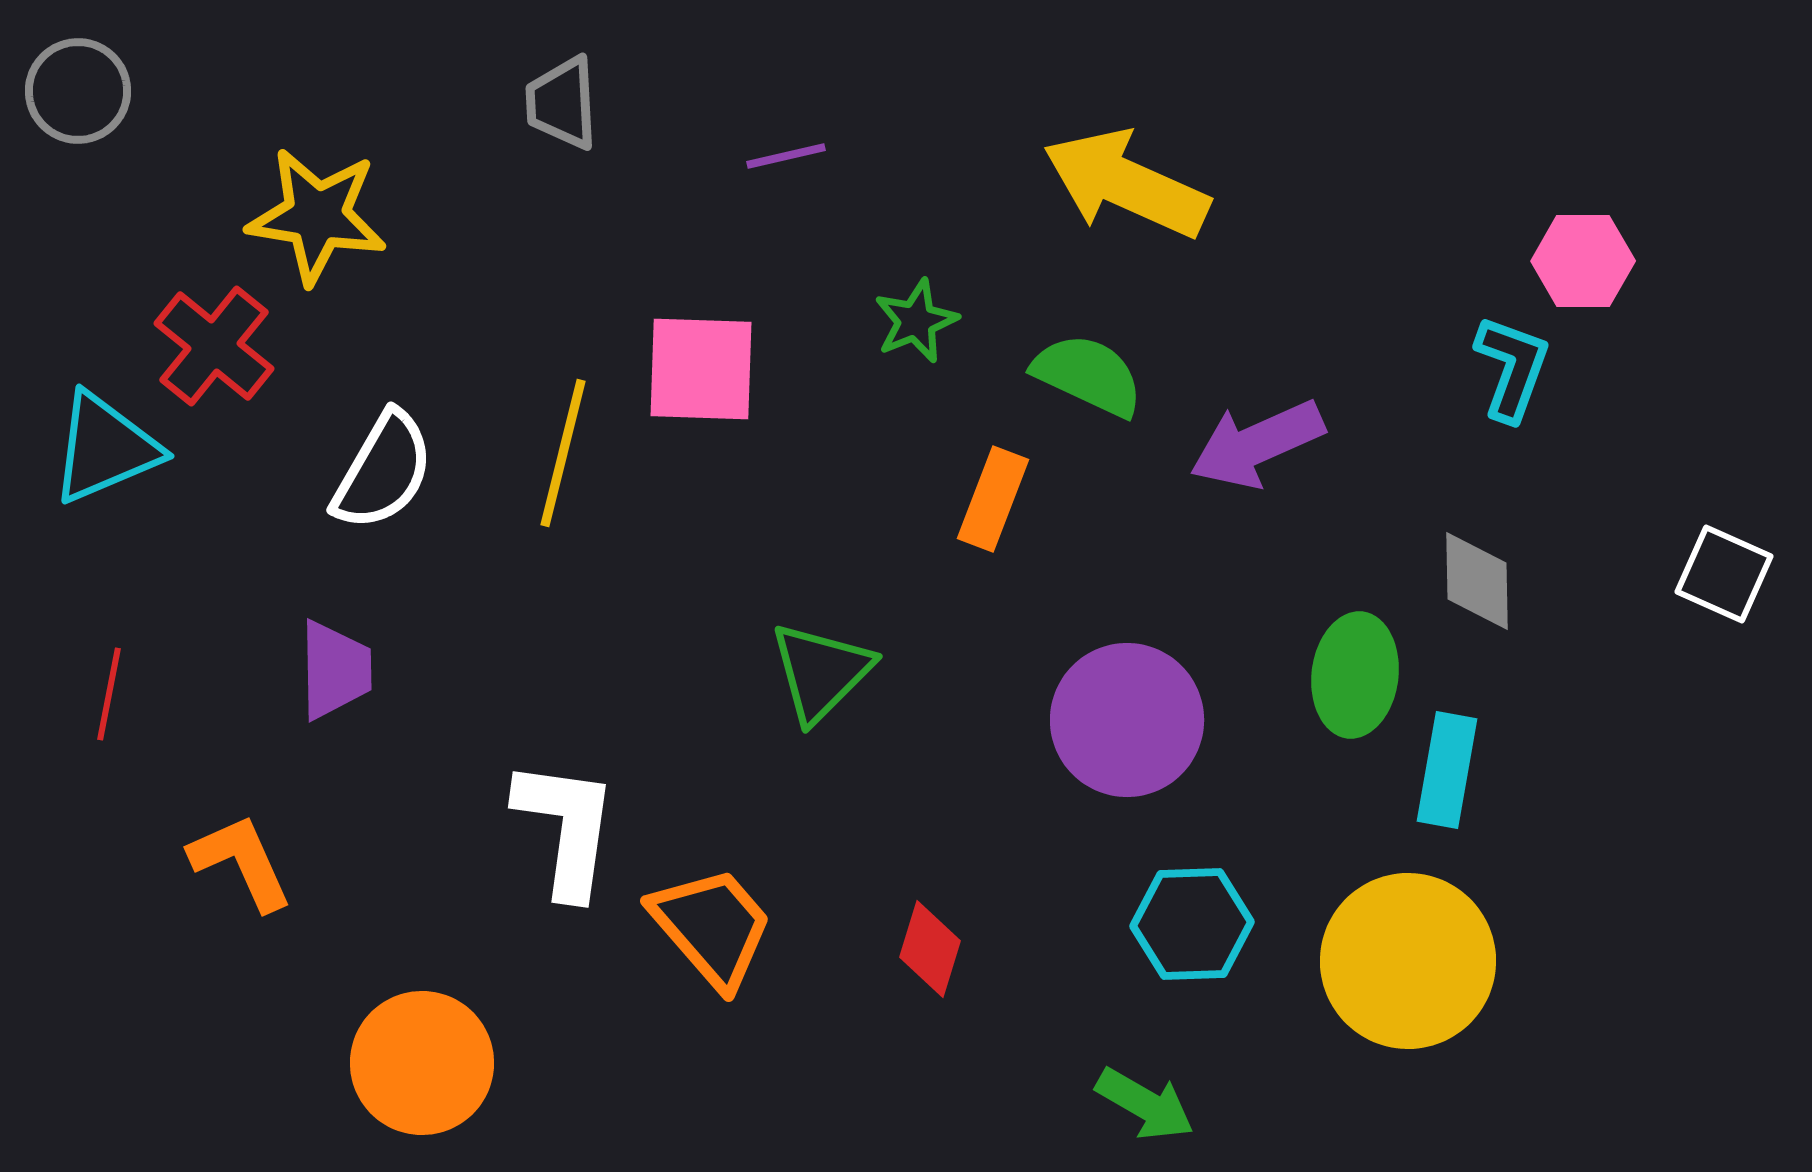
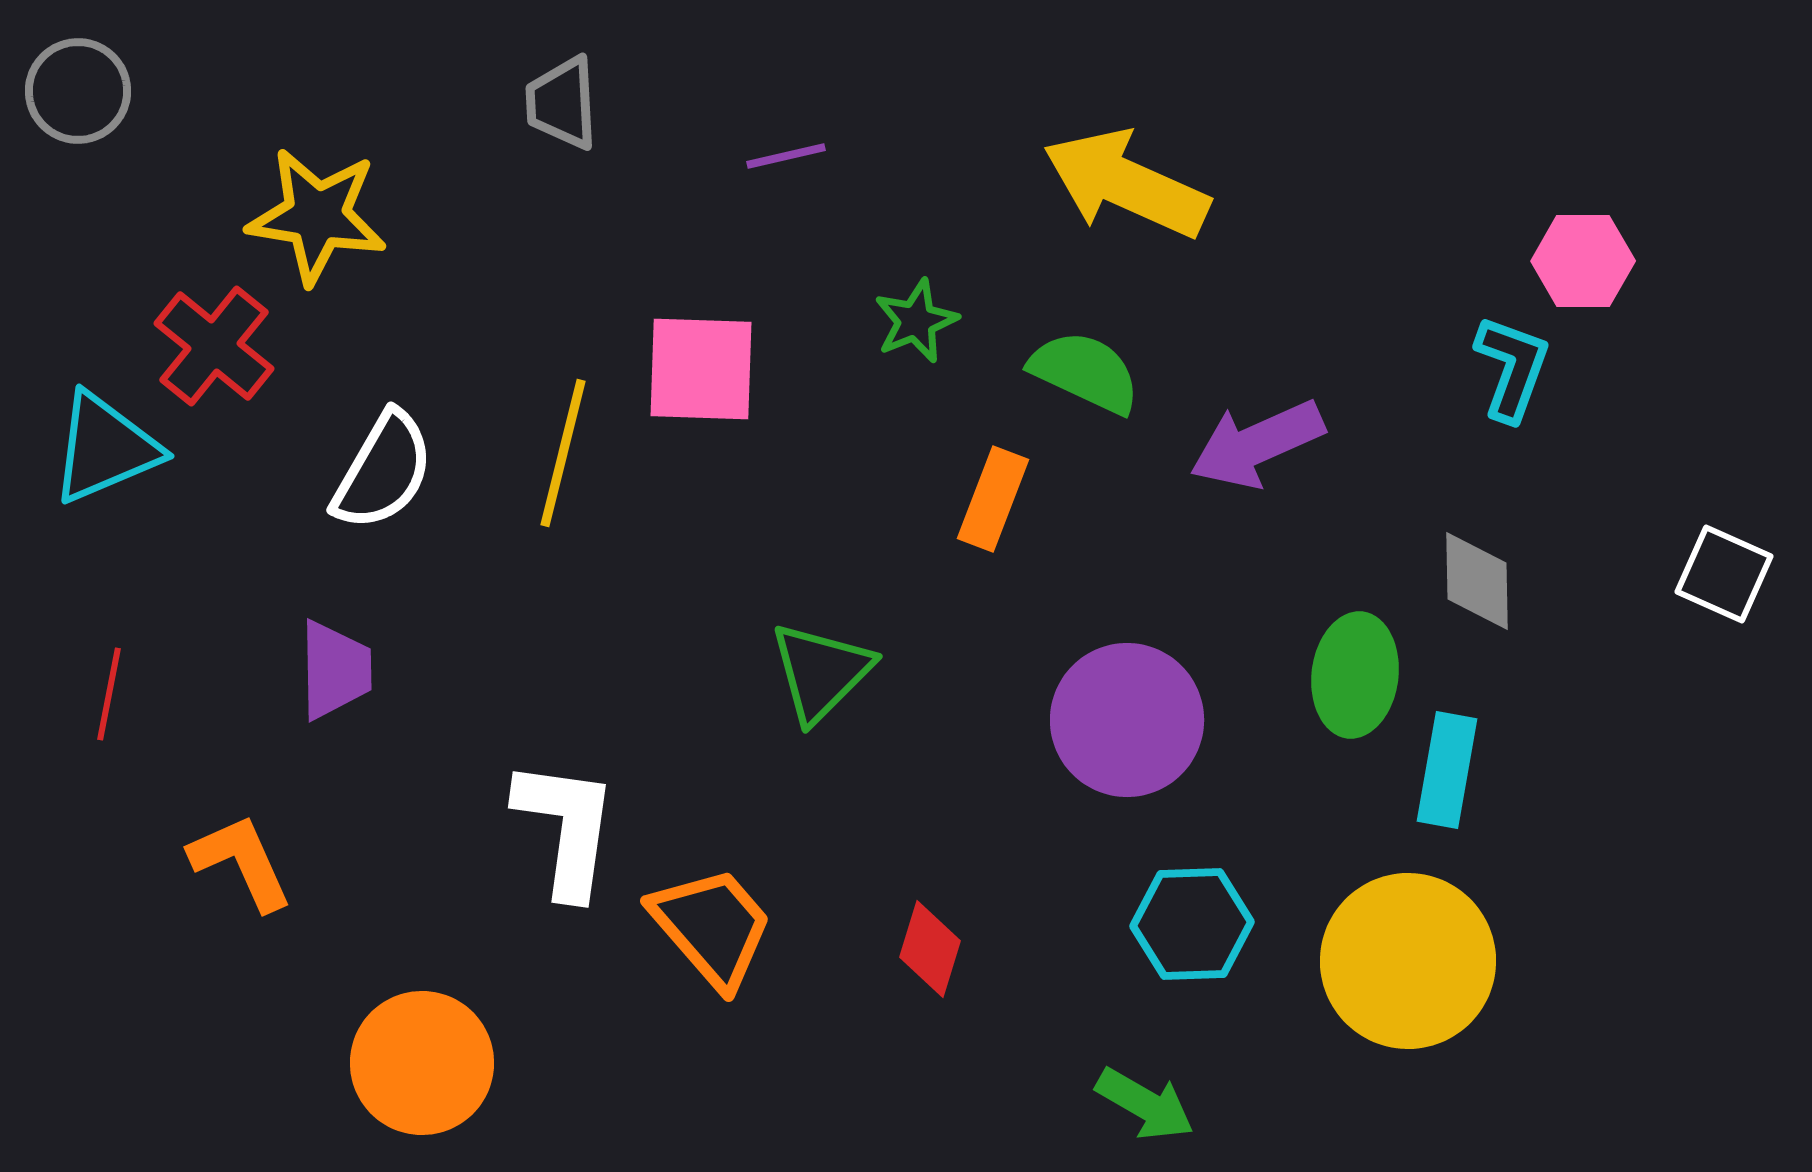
green semicircle: moved 3 px left, 3 px up
